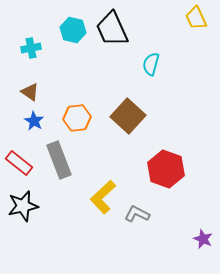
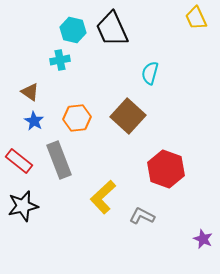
cyan cross: moved 29 px right, 12 px down
cyan semicircle: moved 1 px left, 9 px down
red rectangle: moved 2 px up
gray L-shape: moved 5 px right, 2 px down
